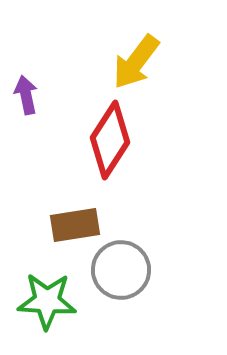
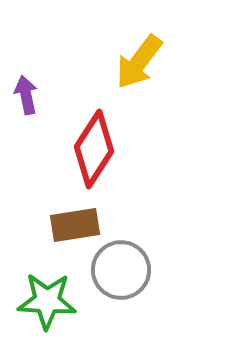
yellow arrow: moved 3 px right
red diamond: moved 16 px left, 9 px down
